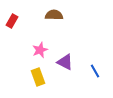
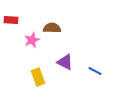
brown semicircle: moved 2 px left, 13 px down
red rectangle: moved 1 px left, 1 px up; rotated 64 degrees clockwise
pink star: moved 8 px left, 10 px up
blue line: rotated 32 degrees counterclockwise
